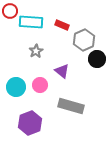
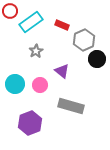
cyan rectangle: rotated 40 degrees counterclockwise
cyan circle: moved 1 px left, 3 px up
